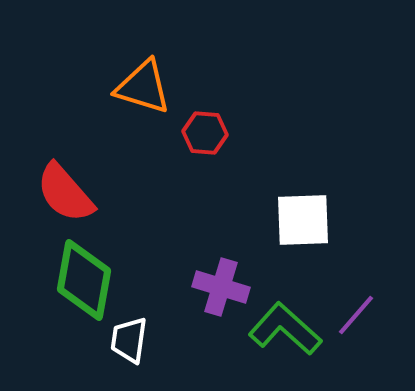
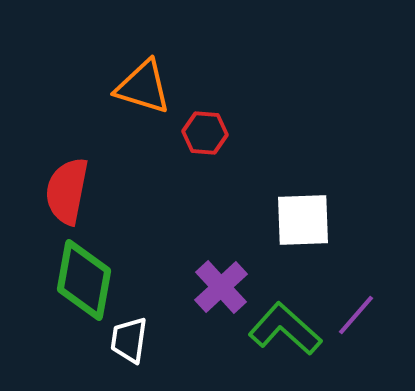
red semicircle: moved 2 px right, 2 px up; rotated 52 degrees clockwise
purple cross: rotated 30 degrees clockwise
